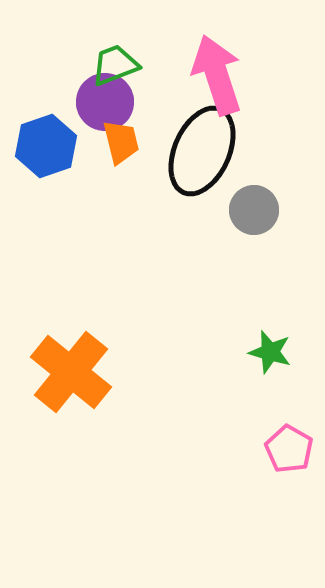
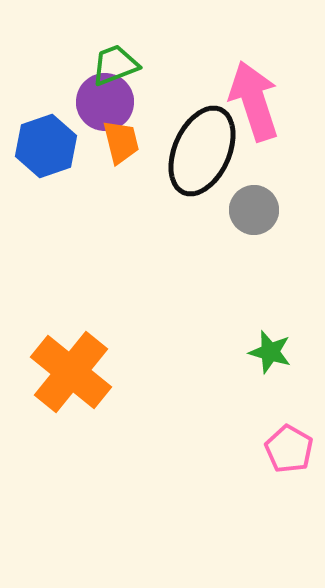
pink arrow: moved 37 px right, 26 px down
